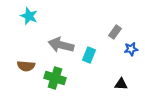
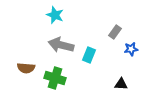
cyan star: moved 26 px right, 1 px up
brown semicircle: moved 2 px down
